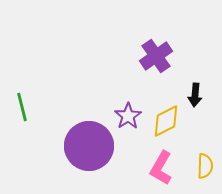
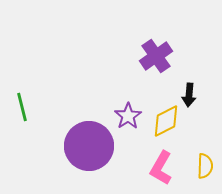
black arrow: moved 6 px left
